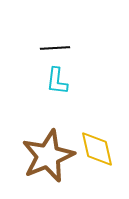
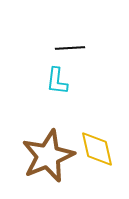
black line: moved 15 px right
